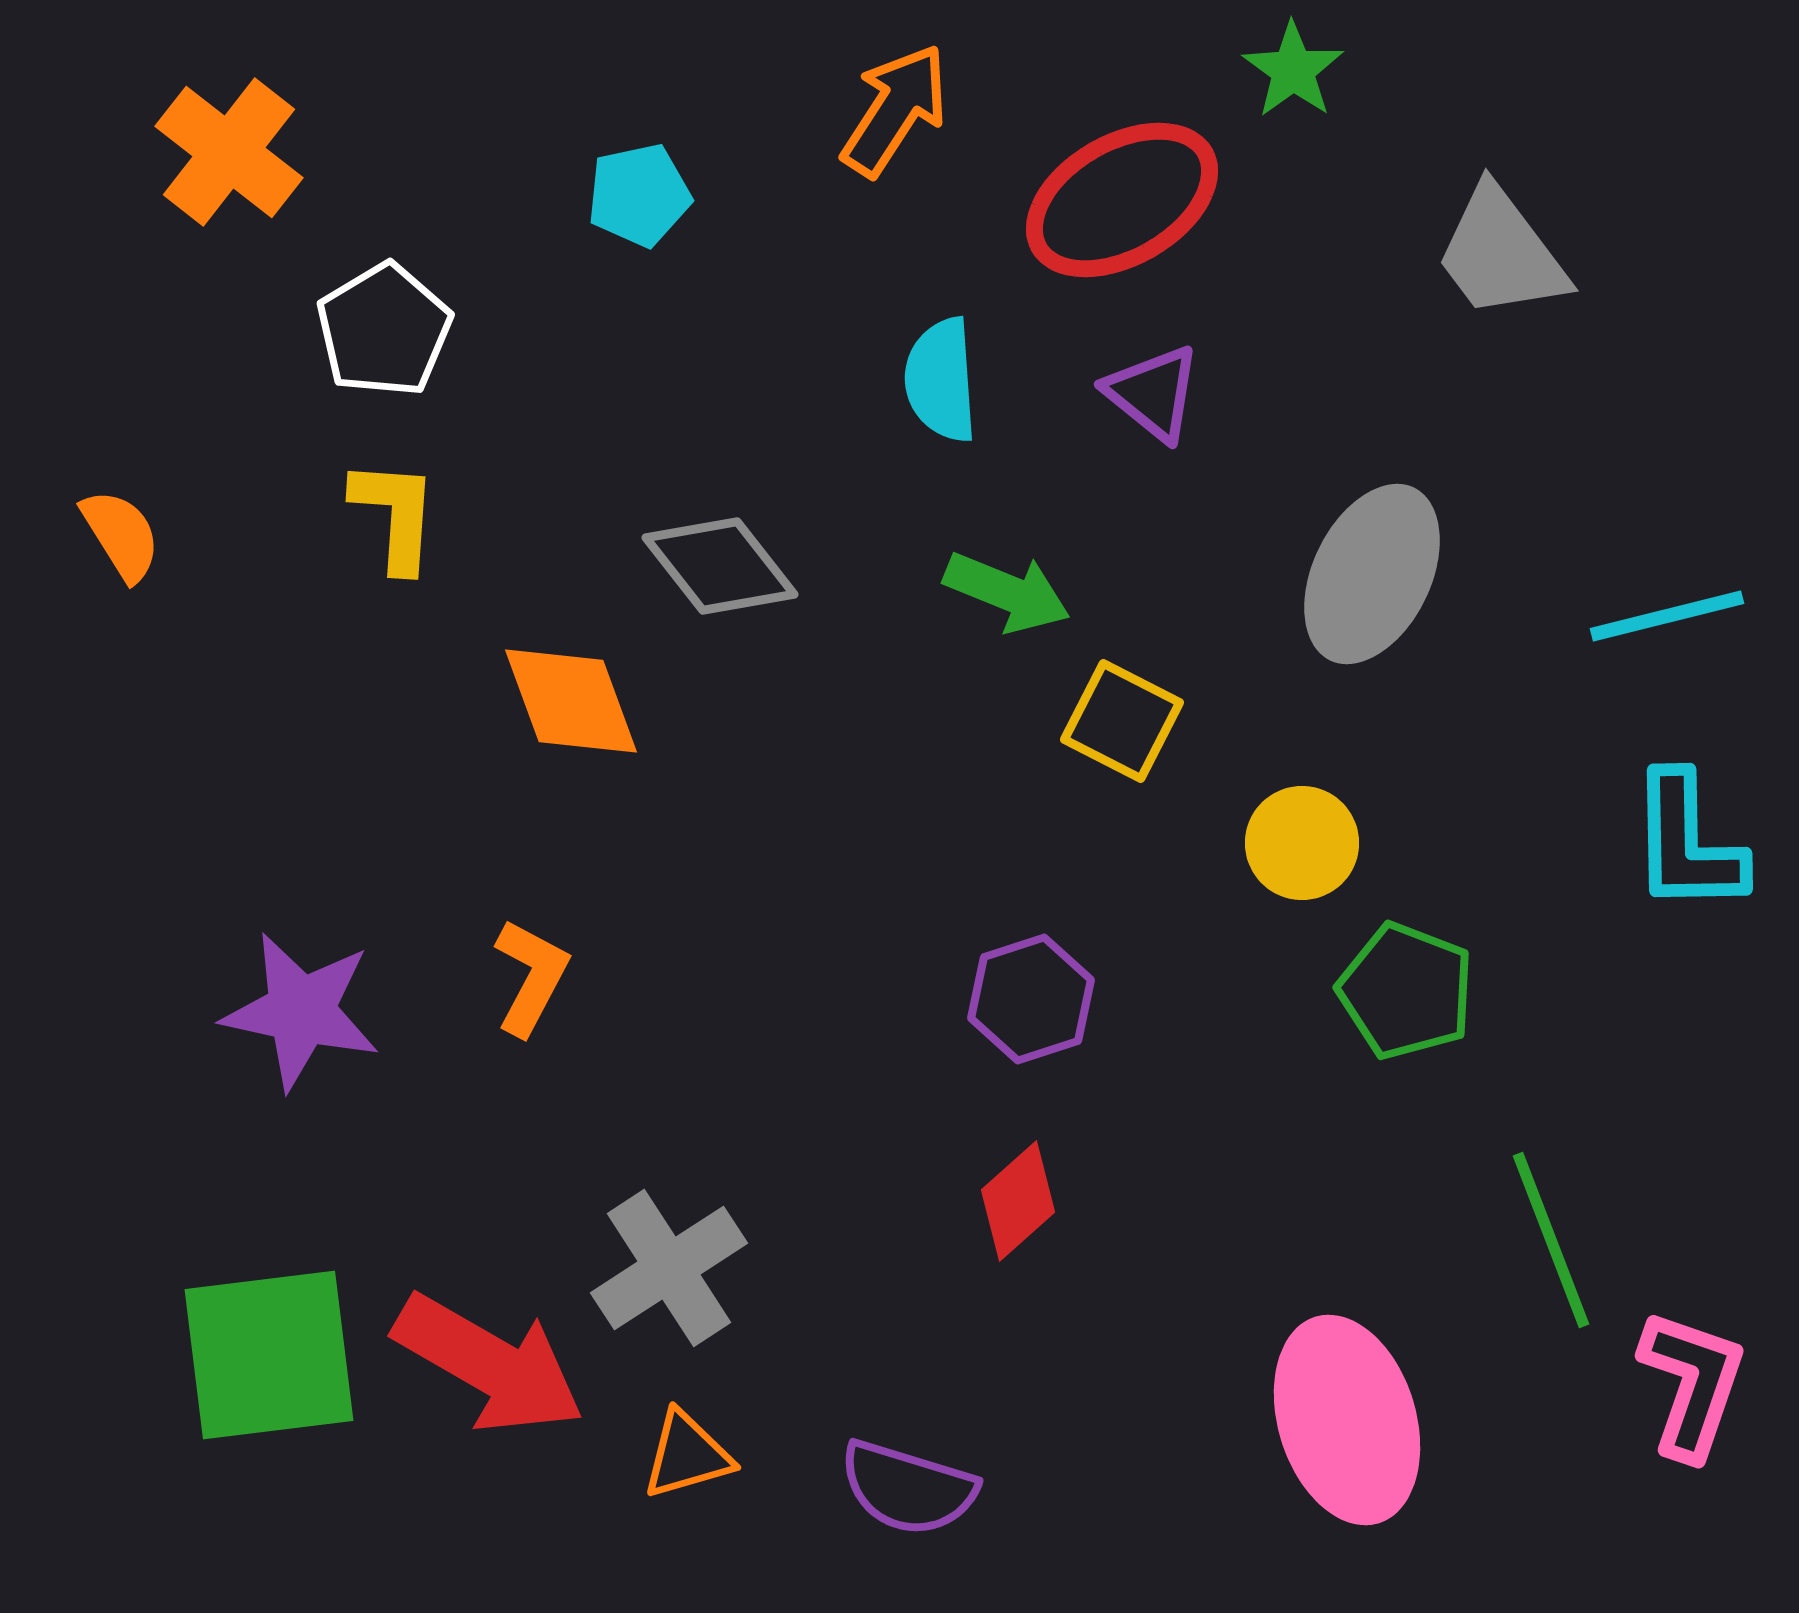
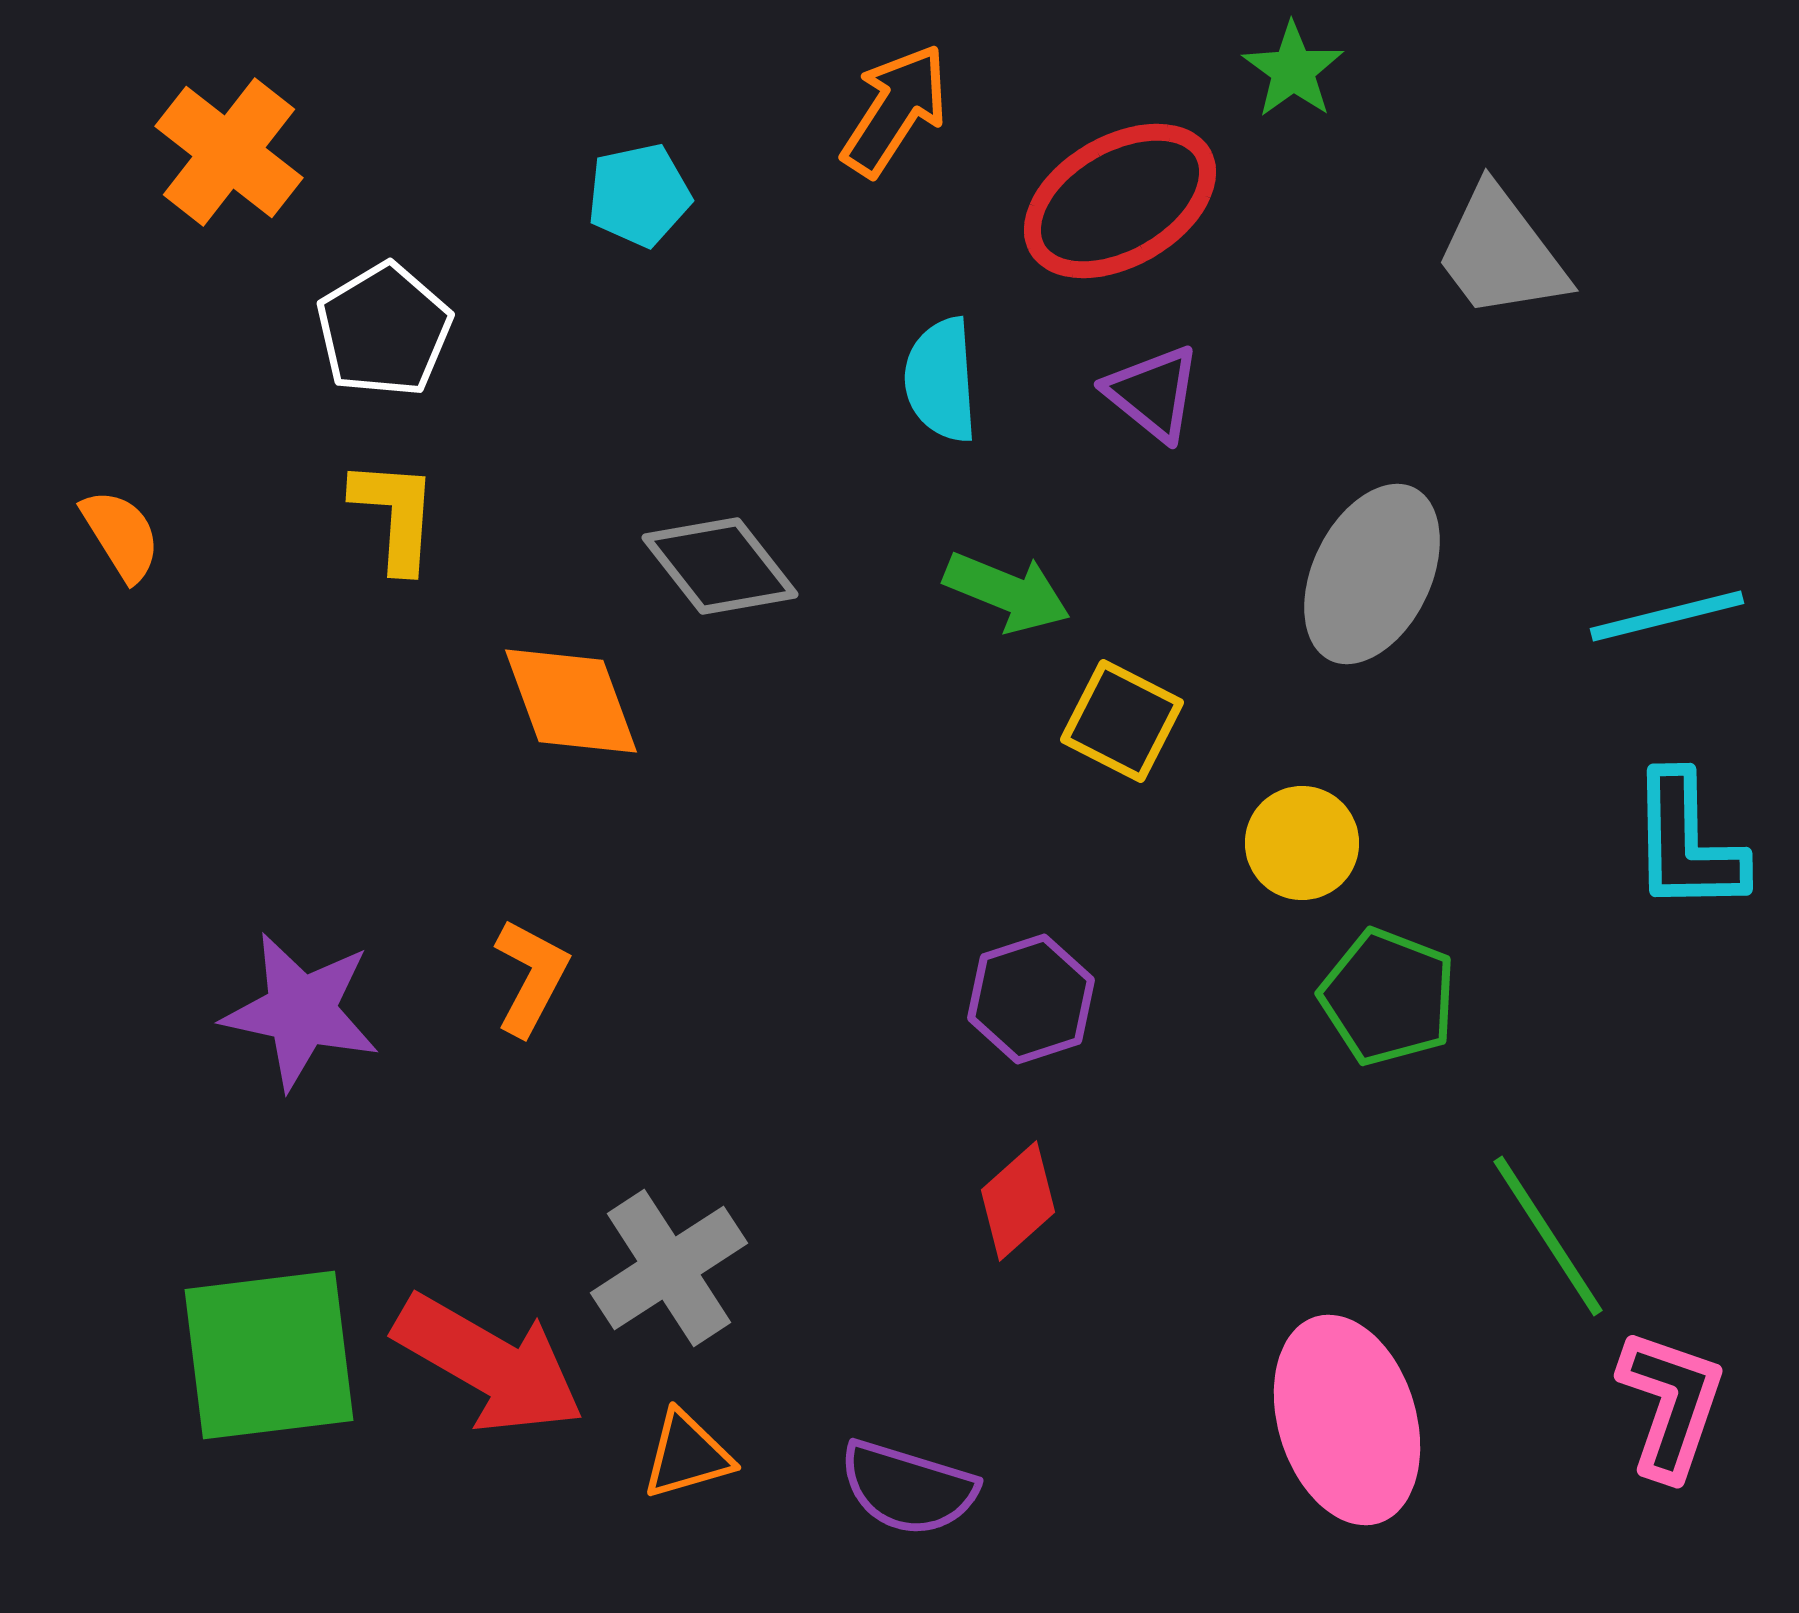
red ellipse: moved 2 px left, 1 px down
green pentagon: moved 18 px left, 6 px down
green line: moved 3 px left, 4 px up; rotated 12 degrees counterclockwise
pink L-shape: moved 21 px left, 20 px down
